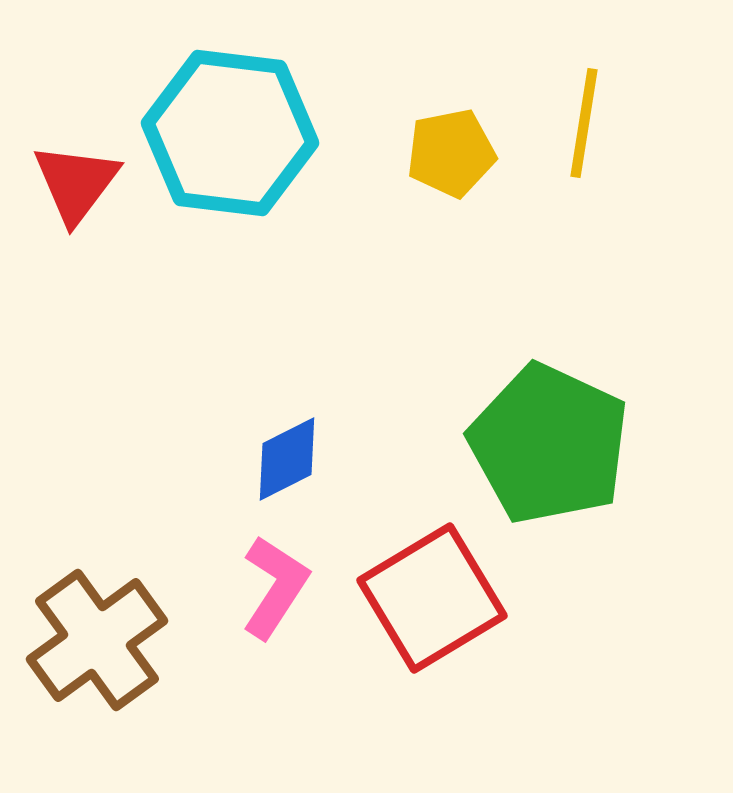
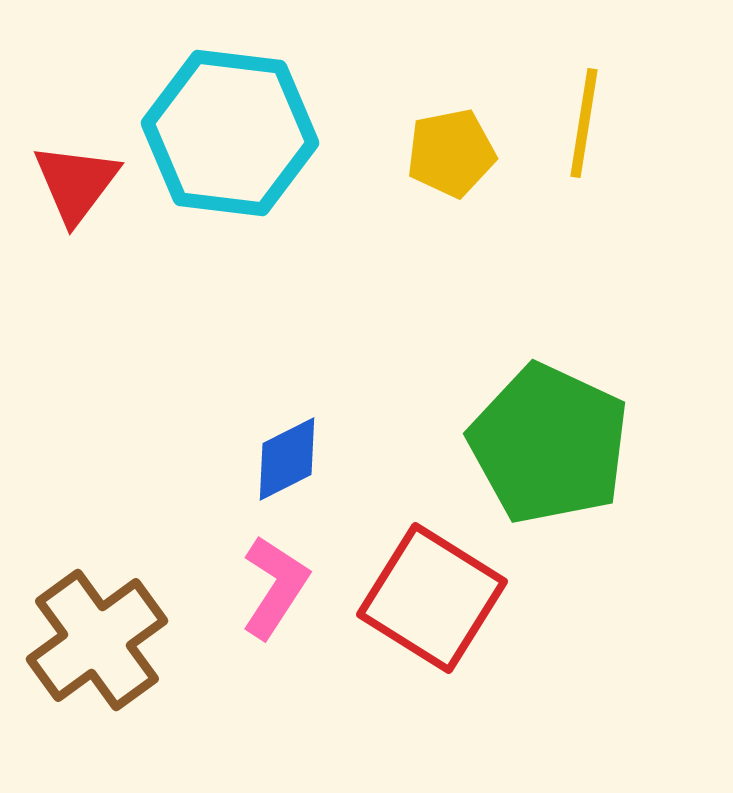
red square: rotated 27 degrees counterclockwise
